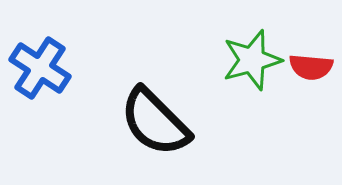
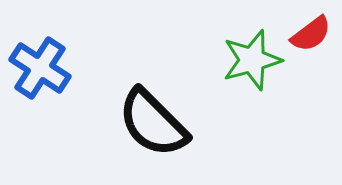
red semicircle: moved 33 px up; rotated 42 degrees counterclockwise
black semicircle: moved 2 px left, 1 px down
